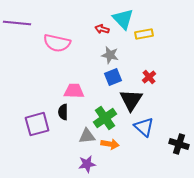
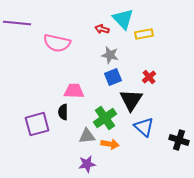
black cross: moved 4 px up
